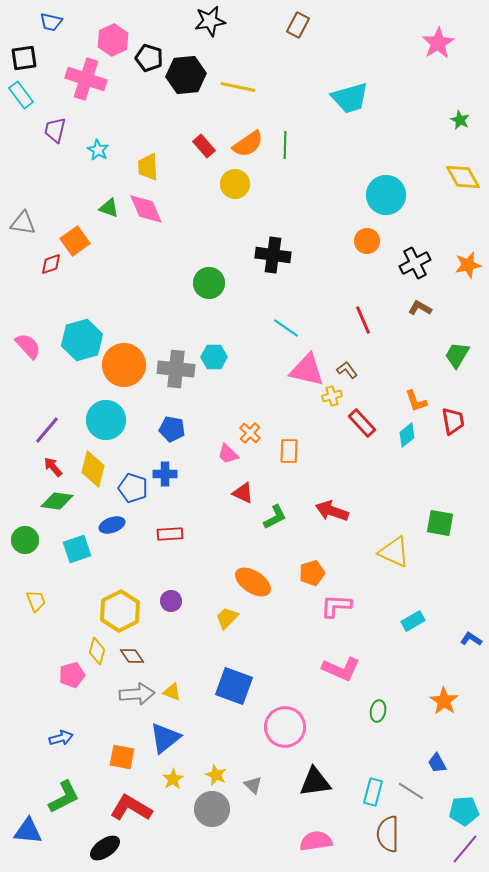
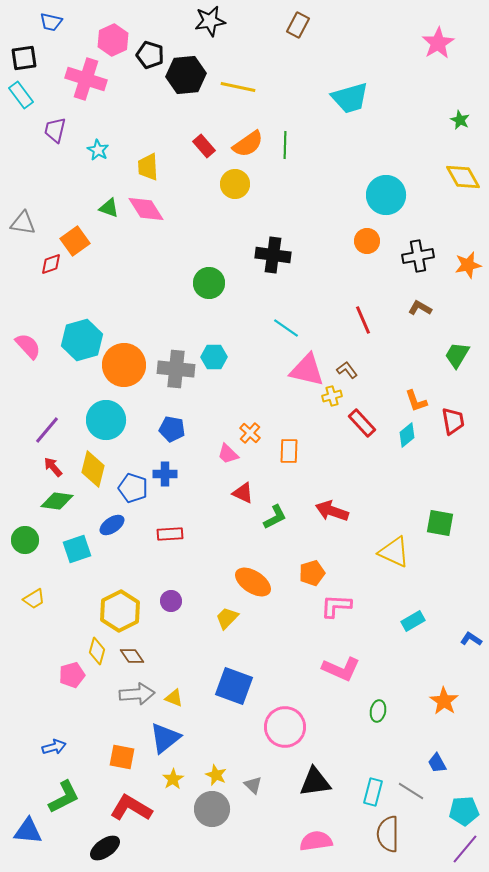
black pentagon at (149, 58): moved 1 px right, 3 px up
pink diamond at (146, 209): rotated 9 degrees counterclockwise
black cross at (415, 263): moved 3 px right, 7 px up; rotated 16 degrees clockwise
blue ellipse at (112, 525): rotated 15 degrees counterclockwise
yellow trapezoid at (36, 601): moved 2 px left, 2 px up; rotated 80 degrees clockwise
yellow triangle at (172, 692): moved 2 px right, 6 px down
blue arrow at (61, 738): moved 7 px left, 9 px down
